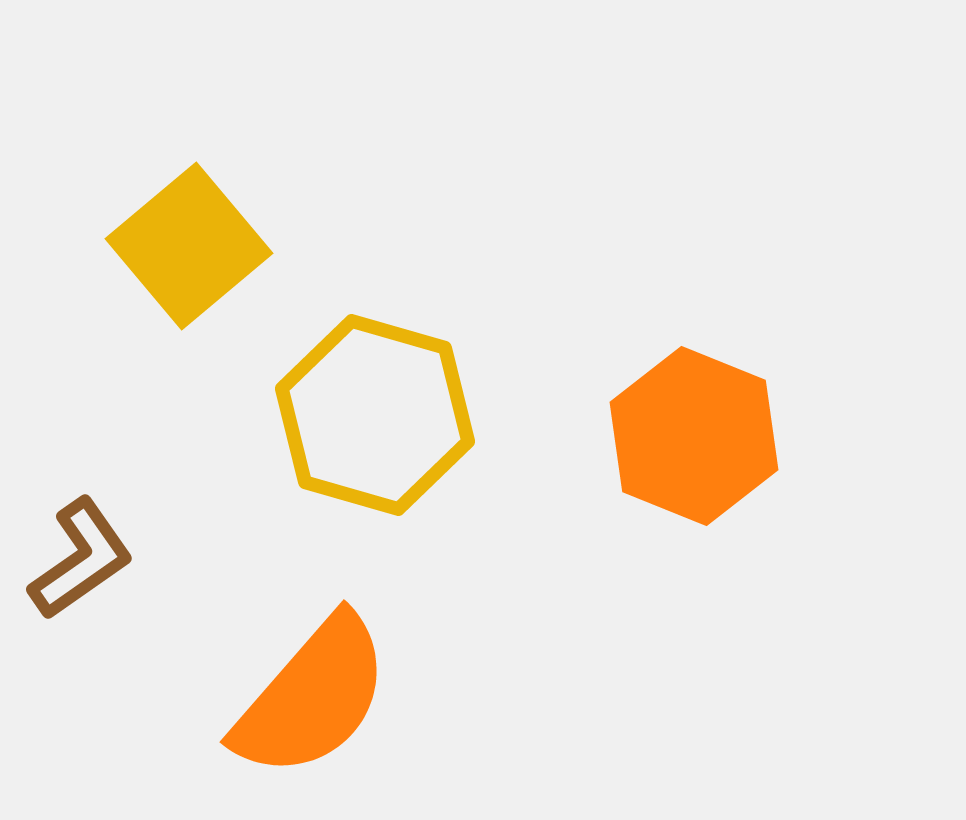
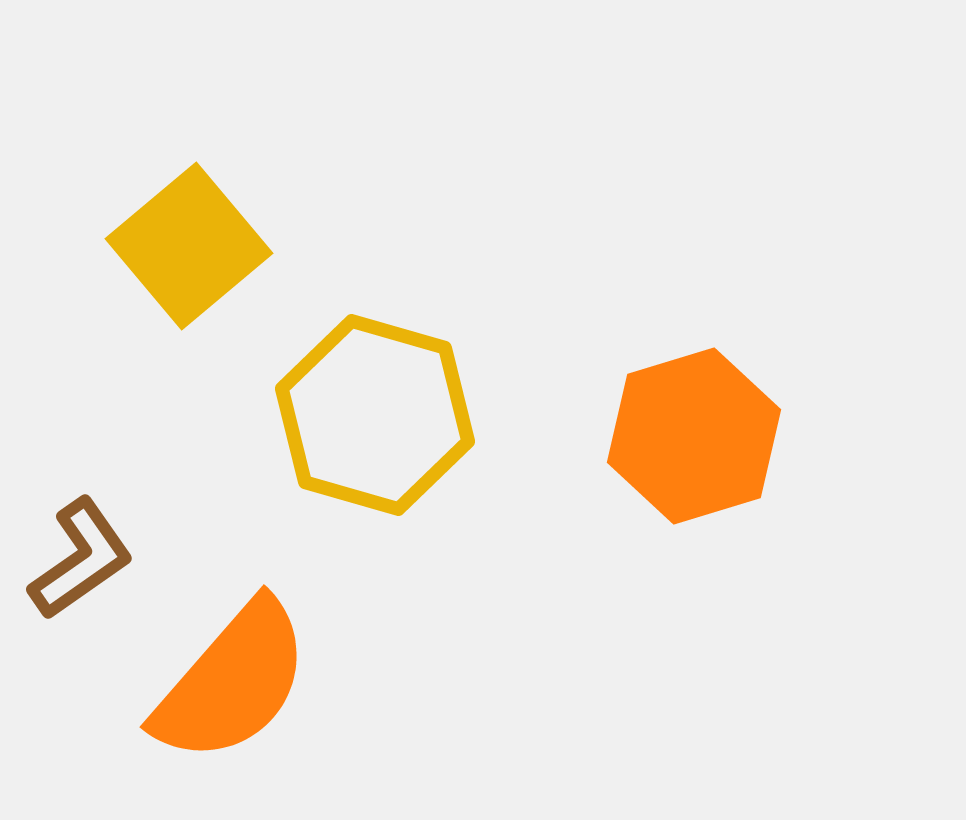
orange hexagon: rotated 21 degrees clockwise
orange semicircle: moved 80 px left, 15 px up
